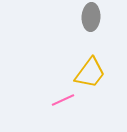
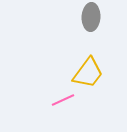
yellow trapezoid: moved 2 px left
